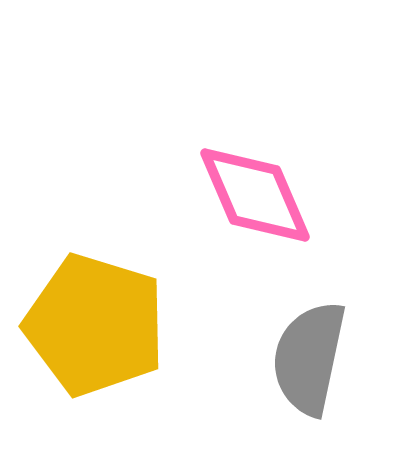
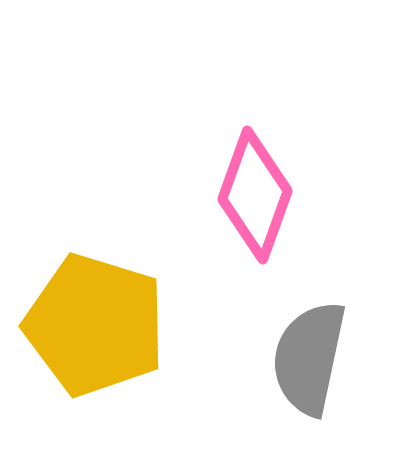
pink diamond: rotated 43 degrees clockwise
